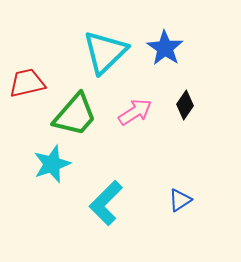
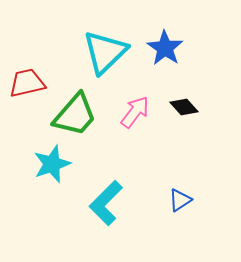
black diamond: moved 1 px left, 2 px down; rotated 76 degrees counterclockwise
pink arrow: rotated 20 degrees counterclockwise
